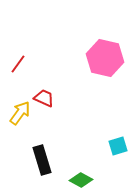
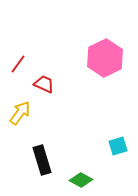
pink hexagon: rotated 21 degrees clockwise
red trapezoid: moved 14 px up
